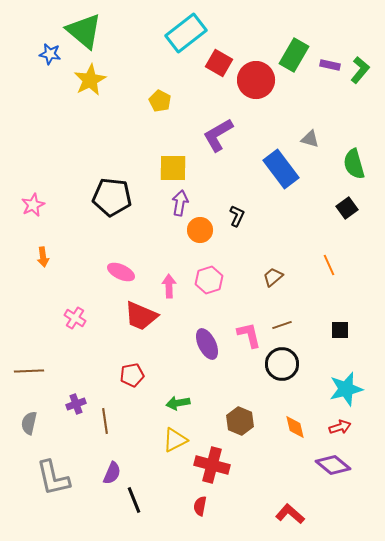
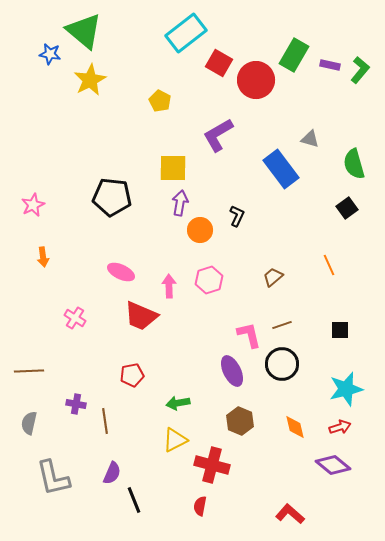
purple ellipse at (207, 344): moved 25 px right, 27 px down
purple cross at (76, 404): rotated 30 degrees clockwise
